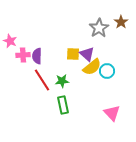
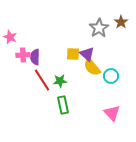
pink star: moved 4 px up
purple semicircle: moved 2 px left, 1 px down
yellow semicircle: rotated 90 degrees clockwise
cyan circle: moved 4 px right, 5 px down
green star: moved 2 px left
